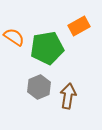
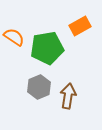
orange rectangle: moved 1 px right
